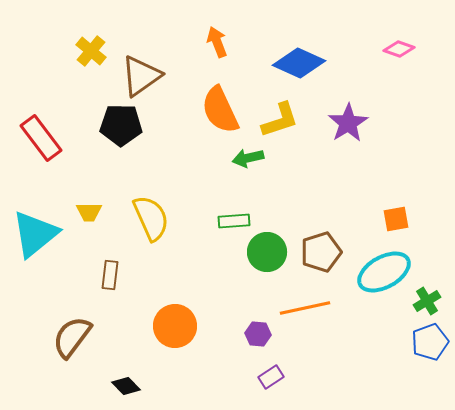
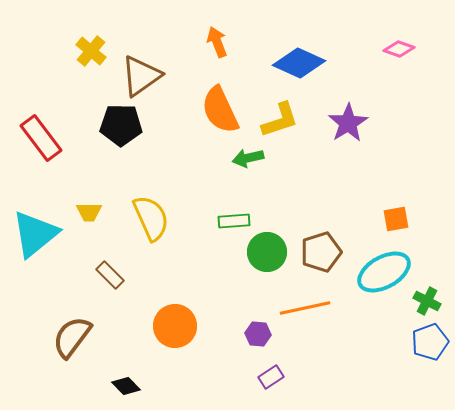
brown rectangle: rotated 52 degrees counterclockwise
green cross: rotated 32 degrees counterclockwise
